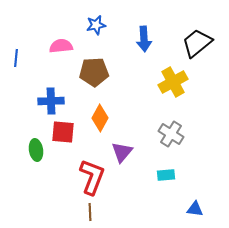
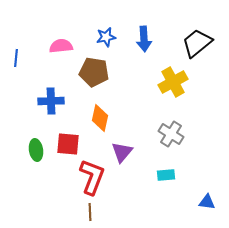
blue star: moved 10 px right, 12 px down
brown pentagon: rotated 12 degrees clockwise
orange diamond: rotated 16 degrees counterclockwise
red square: moved 5 px right, 12 px down
blue triangle: moved 12 px right, 7 px up
